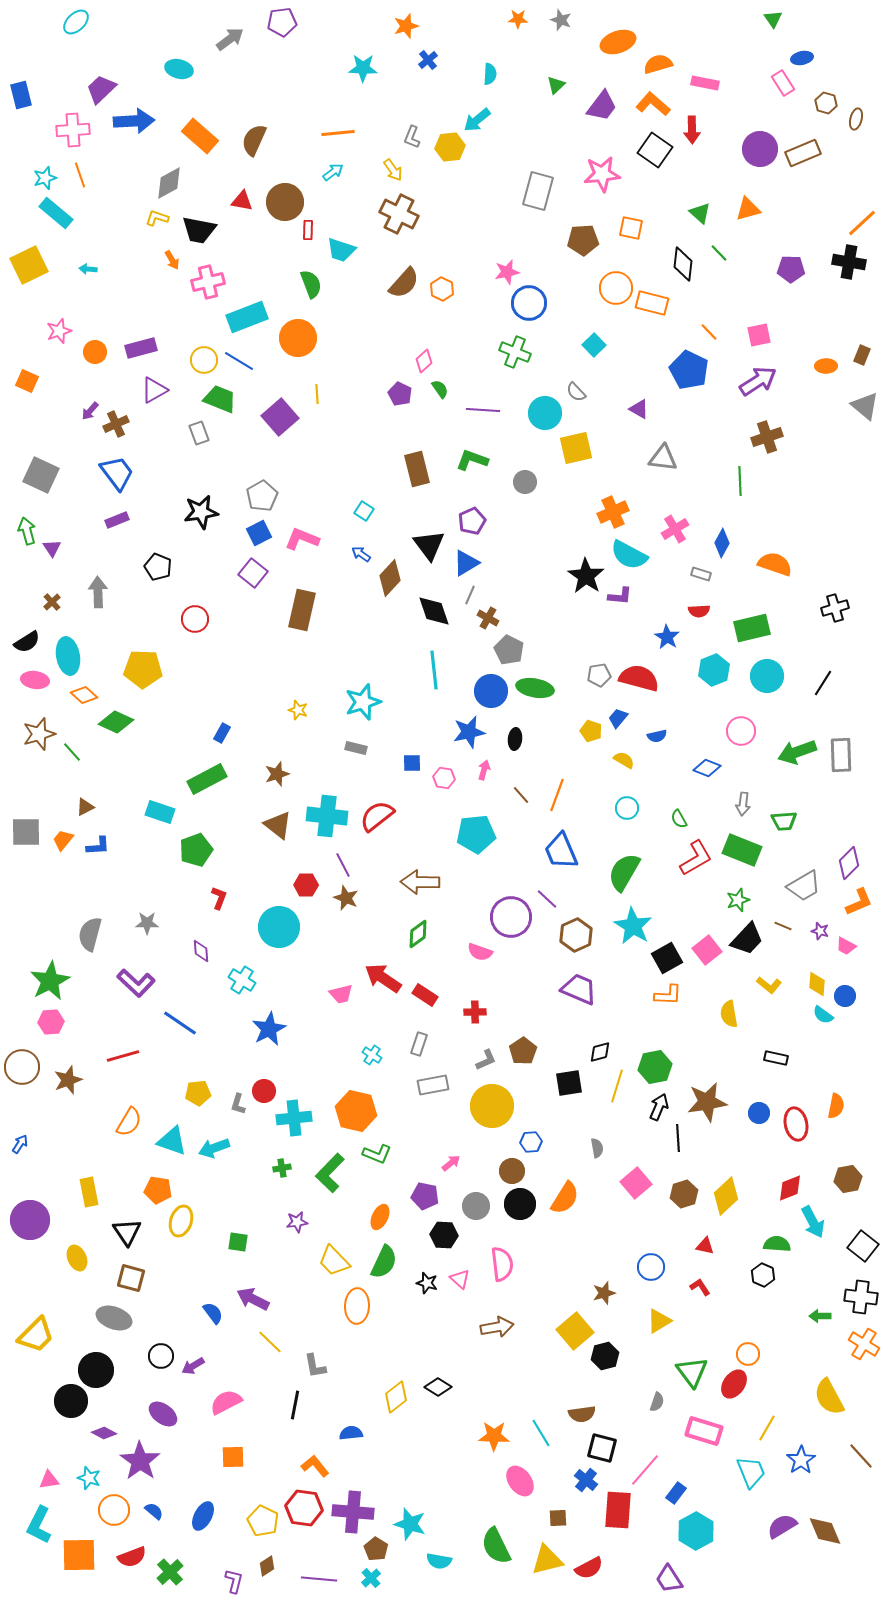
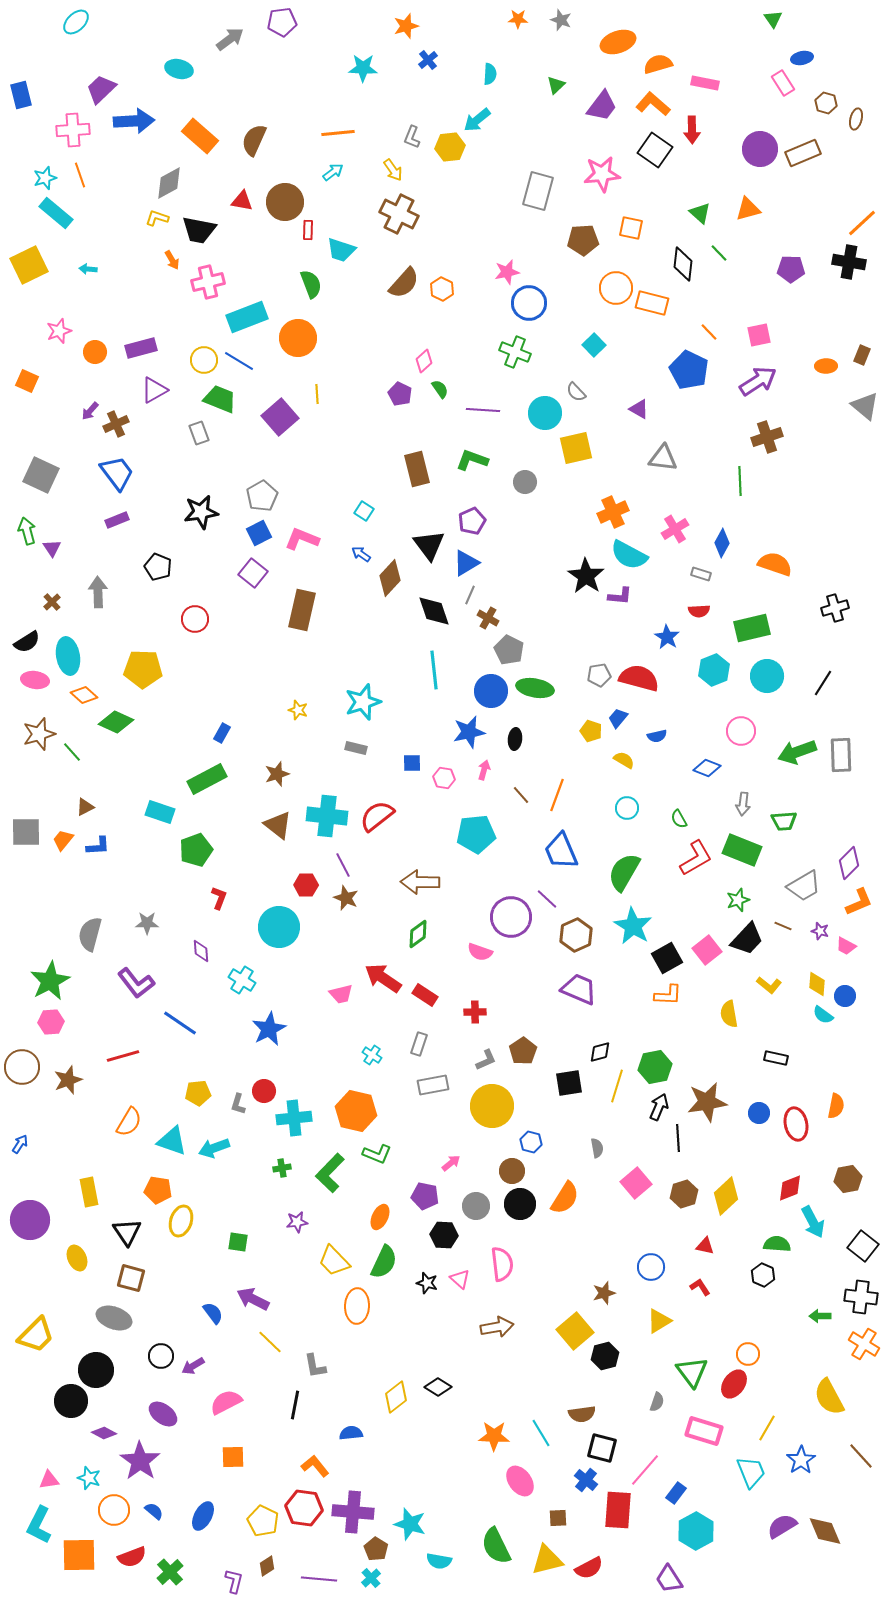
purple L-shape at (136, 983): rotated 9 degrees clockwise
blue hexagon at (531, 1142): rotated 20 degrees clockwise
